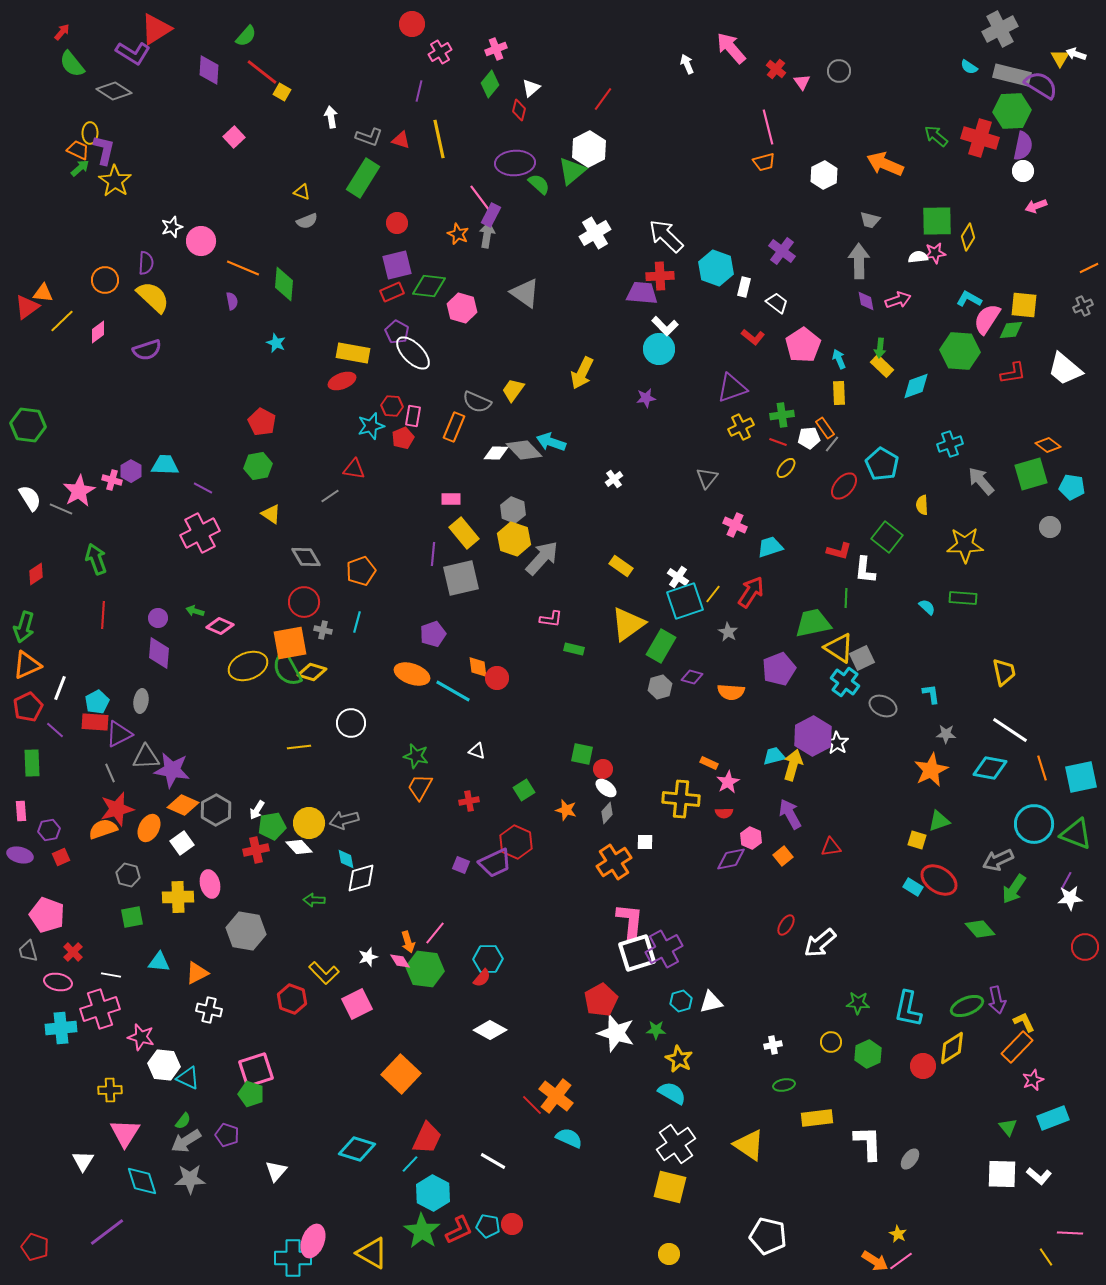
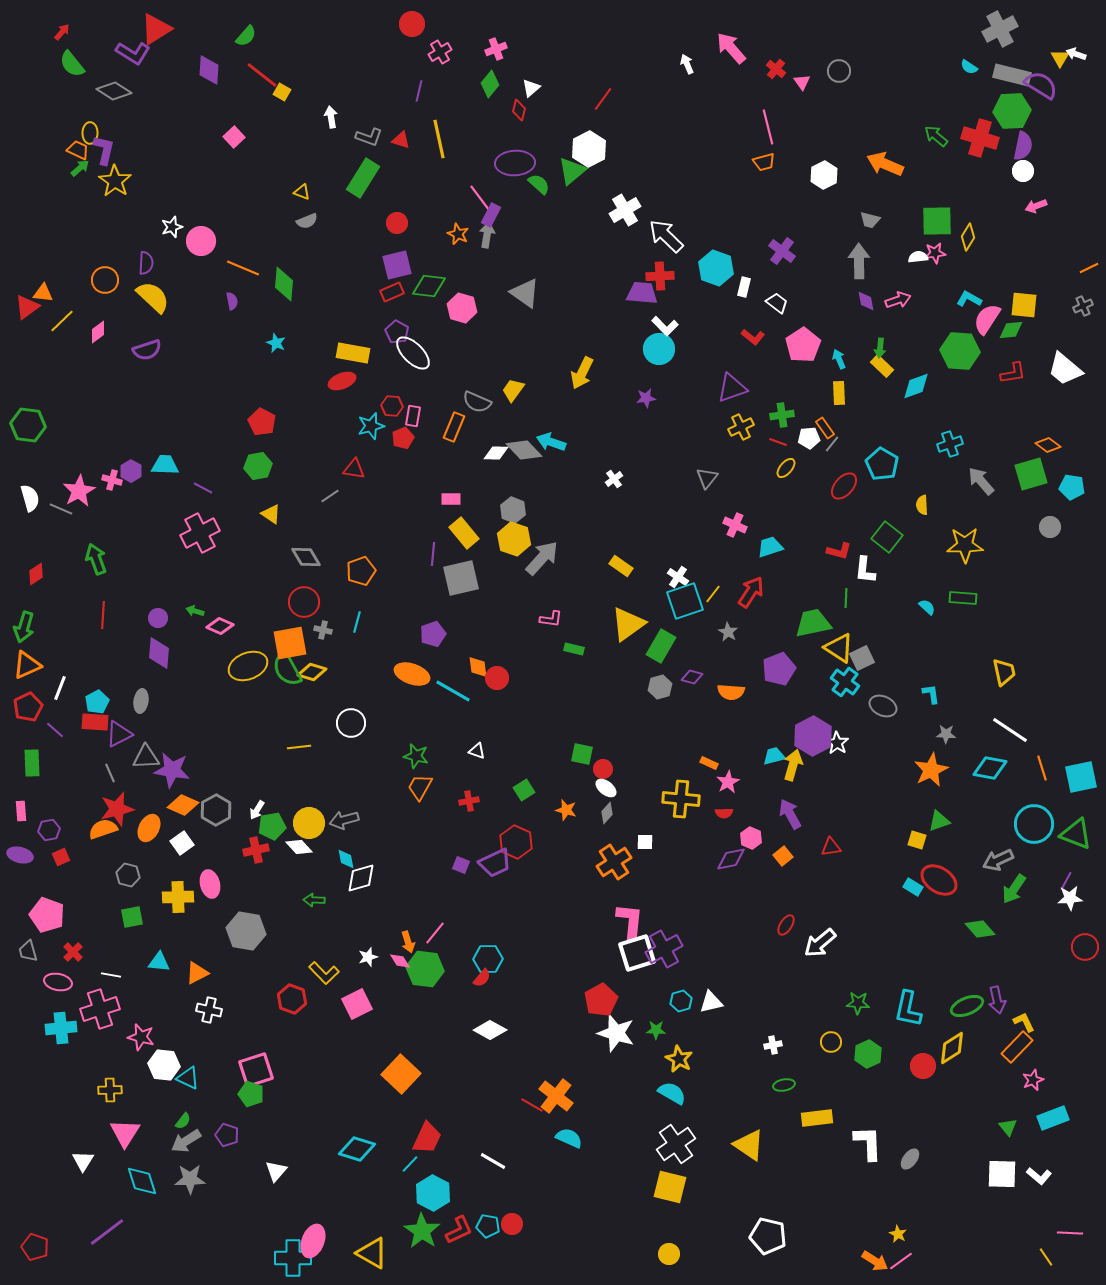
red line at (262, 72): moved 3 px down
white cross at (595, 233): moved 30 px right, 23 px up
white semicircle at (30, 498): rotated 16 degrees clockwise
red line at (532, 1105): rotated 15 degrees counterclockwise
